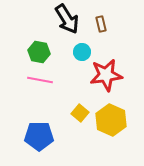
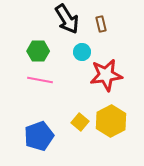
green hexagon: moved 1 px left, 1 px up; rotated 10 degrees counterclockwise
yellow square: moved 9 px down
yellow hexagon: moved 1 px down; rotated 8 degrees clockwise
blue pentagon: rotated 20 degrees counterclockwise
